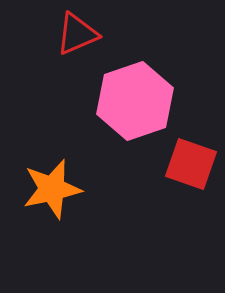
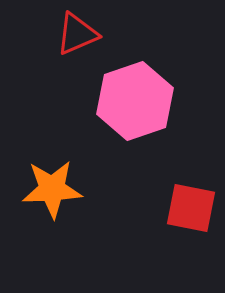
red square: moved 44 px down; rotated 8 degrees counterclockwise
orange star: rotated 10 degrees clockwise
